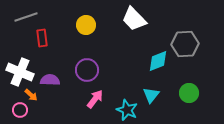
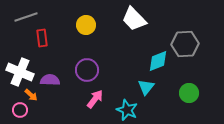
cyan triangle: moved 5 px left, 8 px up
